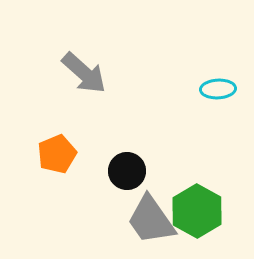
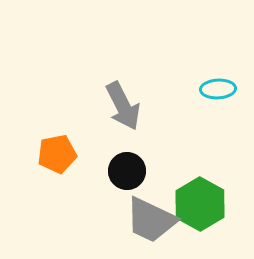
gray arrow: moved 39 px right, 33 px down; rotated 21 degrees clockwise
orange pentagon: rotated 12 degrees clockwise
green hexagon: moved 3 px right, 7 px up
gray trapezoid: rotated 30 degrees counterclockwise
